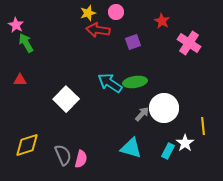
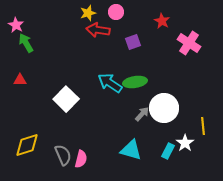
cyan triangle: moved 2 px down
